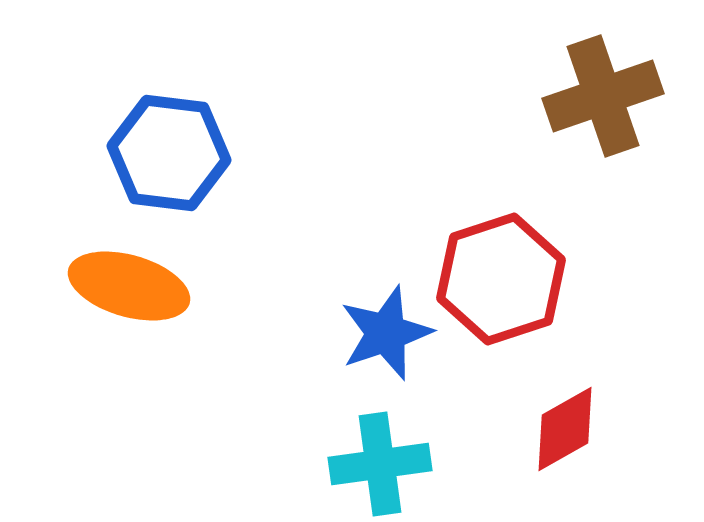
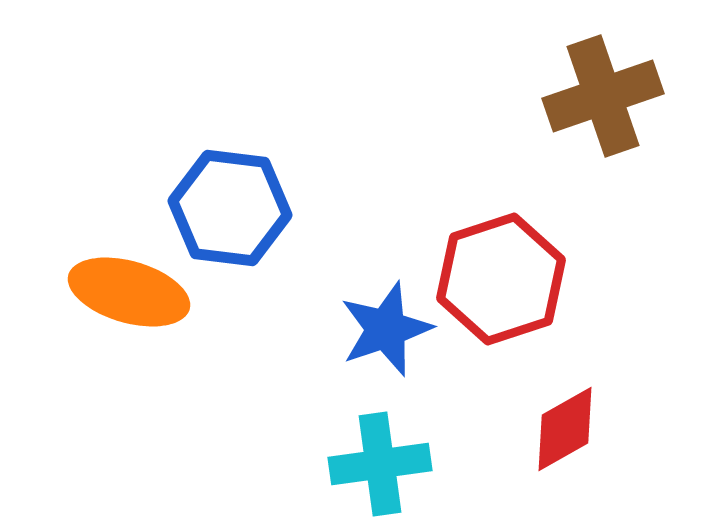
blue hexagon: moved 61 px right, 55 px down
orange ellipse: moved 6 px down
blue star: moved 4 px up
